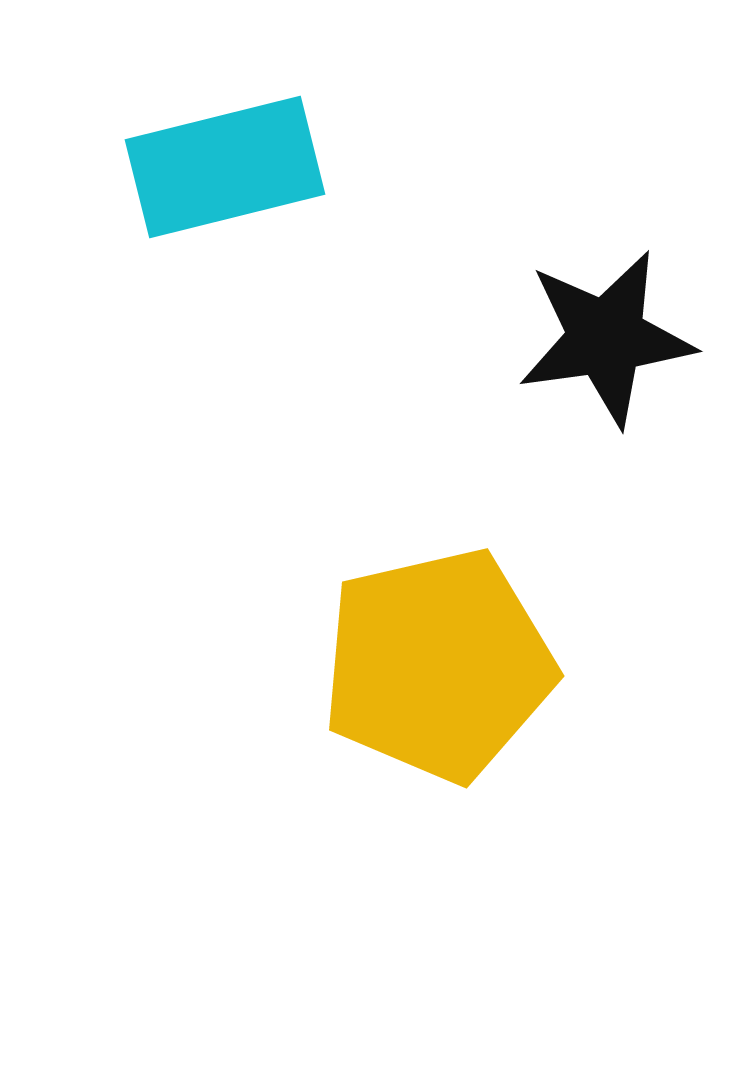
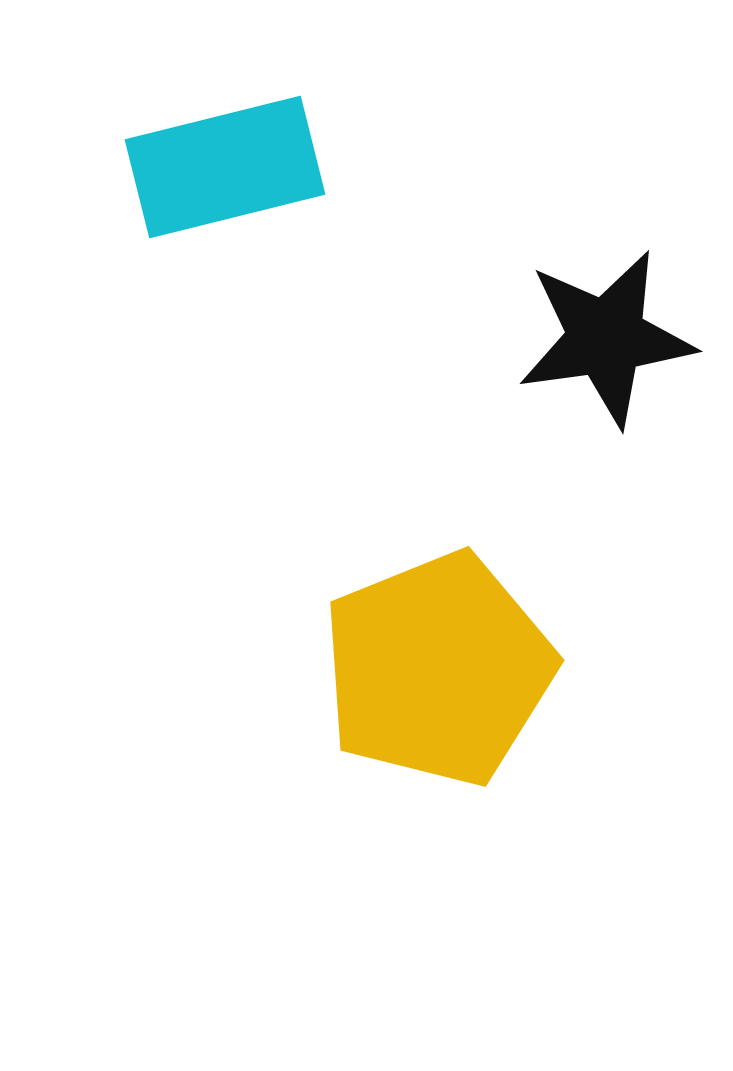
yellow pentagon: moved 4 px down; rotated 9 degrees counterclockwise
